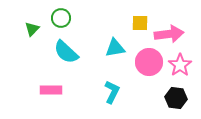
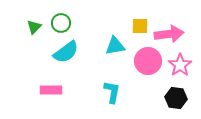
green circle: moved 5 px down
yellow square: moved 3 px down
green triangle: moved 2 px right, 2 px up
cyan triangle: moved 2 px up
cyan semicircle: rotated 80 degrees counterclockwise
pink circle: moved 1 px left, 1 px up
cyan L-shape: rotated 15 degrees counterclockwise
